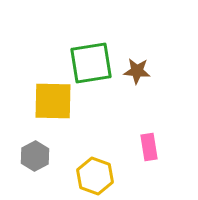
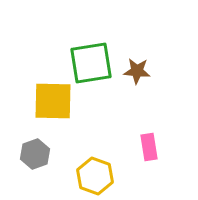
gray hexagon: moved 2 px up; rotated 8 degrees clockwise
